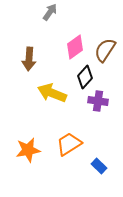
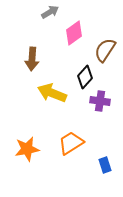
gray arrow: rotated 24 degrees clockwise
pink diamond: moved 1 px left, 14 px up
brown arrow: moved 3 px right
purple cross: moved 2 px right
orange trapezoid: moved 2 px right, 1 px up
orange star: moved 1 px left, 1 px up
blue rectangle: moved 6 px right, 1 px up; rotated 28 degrees clockwise
